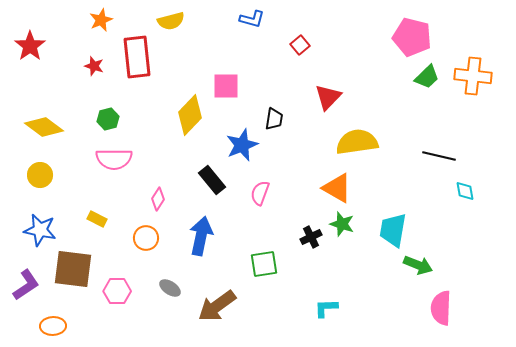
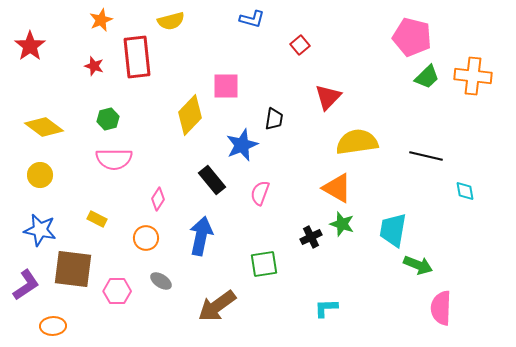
black line at (439, 156): moved 13 px left
gray ellipse at (170, 288): moved 9 px left, 7 px up
